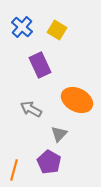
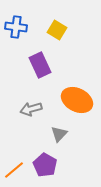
blue cross: moved 6 px left; rotated 35 degrees counterclockwise
gray arrow: rotated 45 degrees counterclockwise
purple pentagon: moved 4 px left, 3 px down
orange line: rotated 35 degrees clockwise
